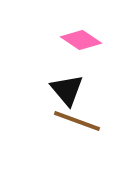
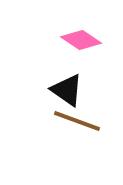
black triangle: rotated 15 degrees counterclockwise
